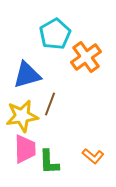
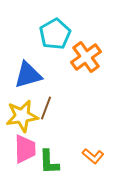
blue triangle: moved 1 px right
brown line: moved 4 px left, 4 px down
